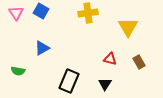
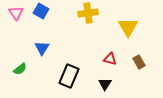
blue triangle: rotated 28 degrees counterclockwise
green semicircle: moved 2 px right, 2 px up; rotated 48 degrees counterclockwise
black rectangle: moved 5 px up
